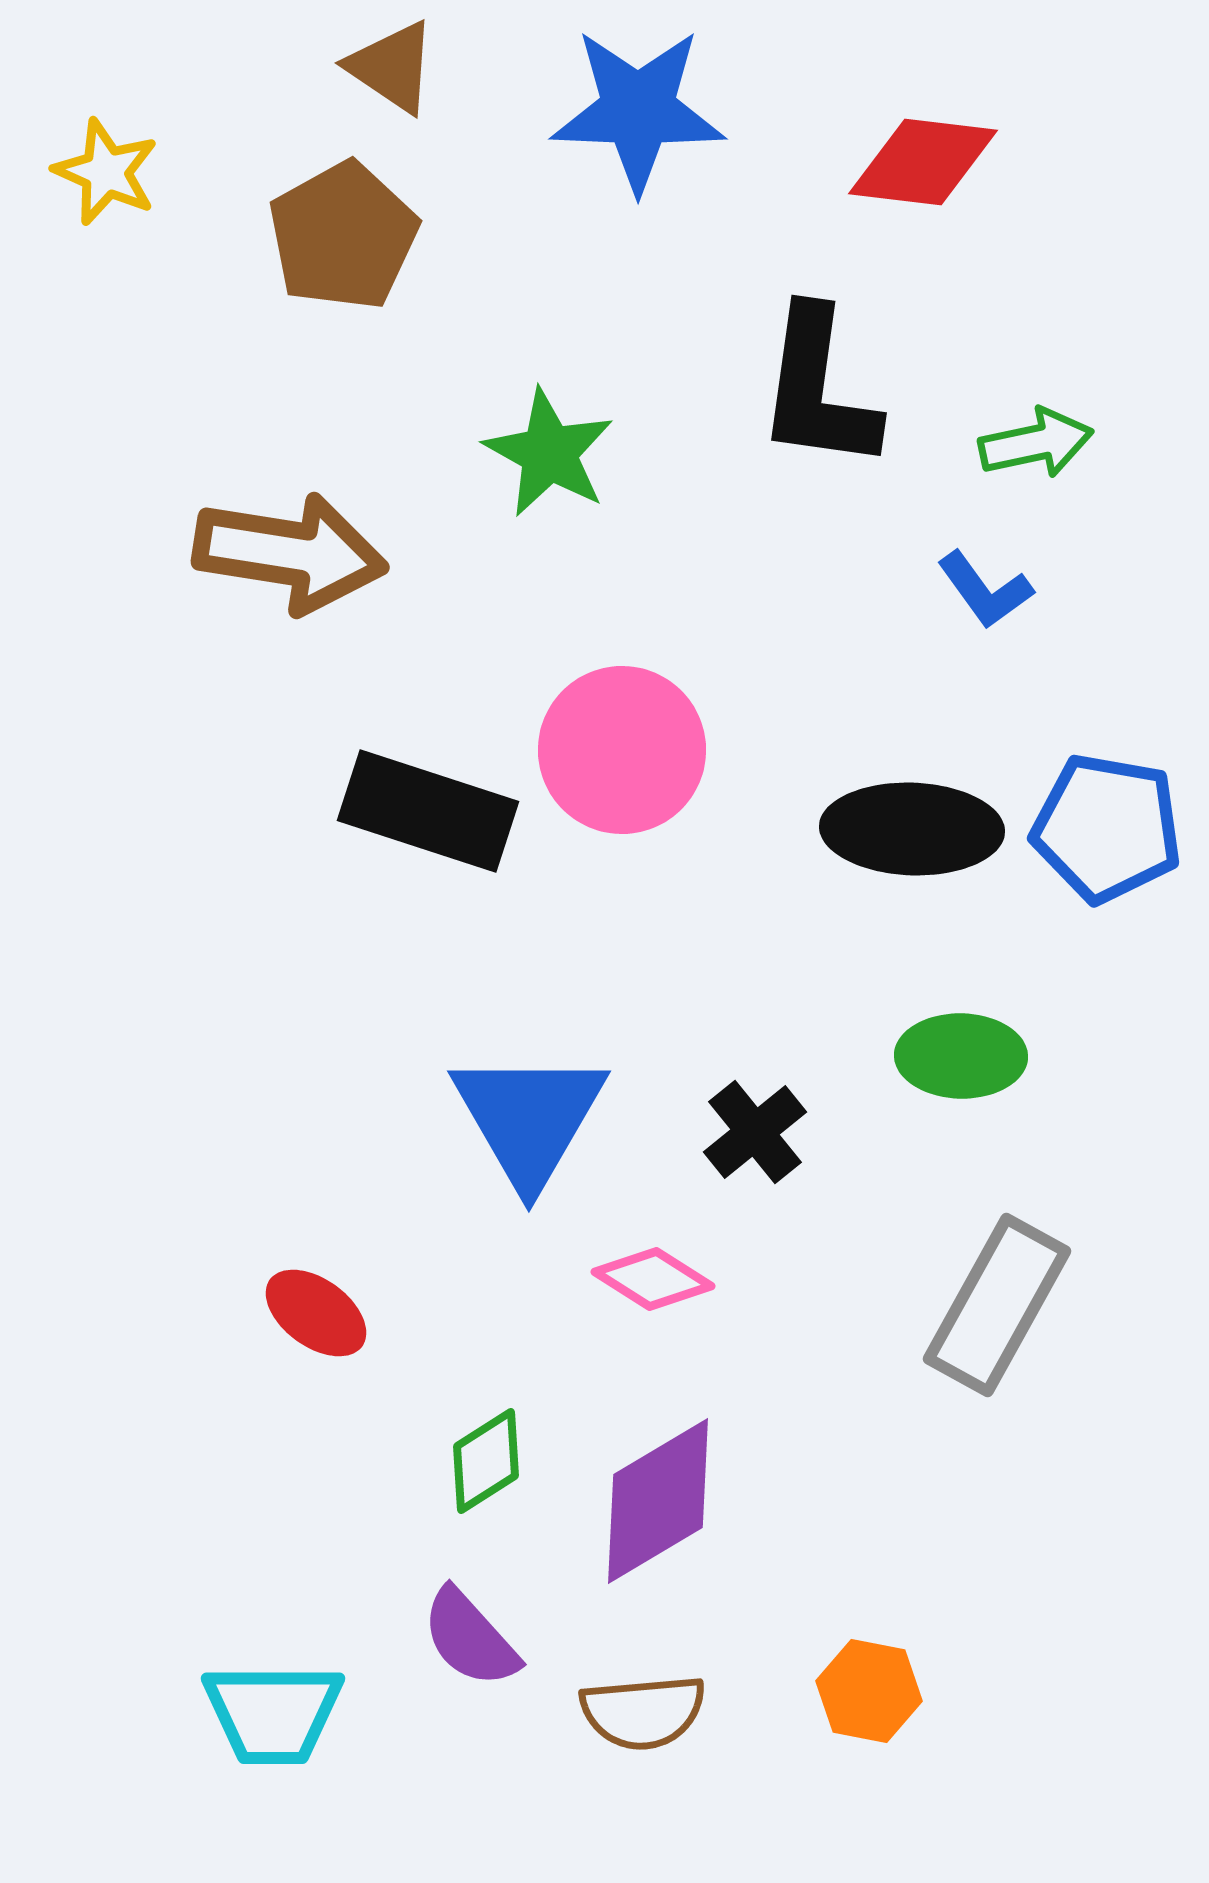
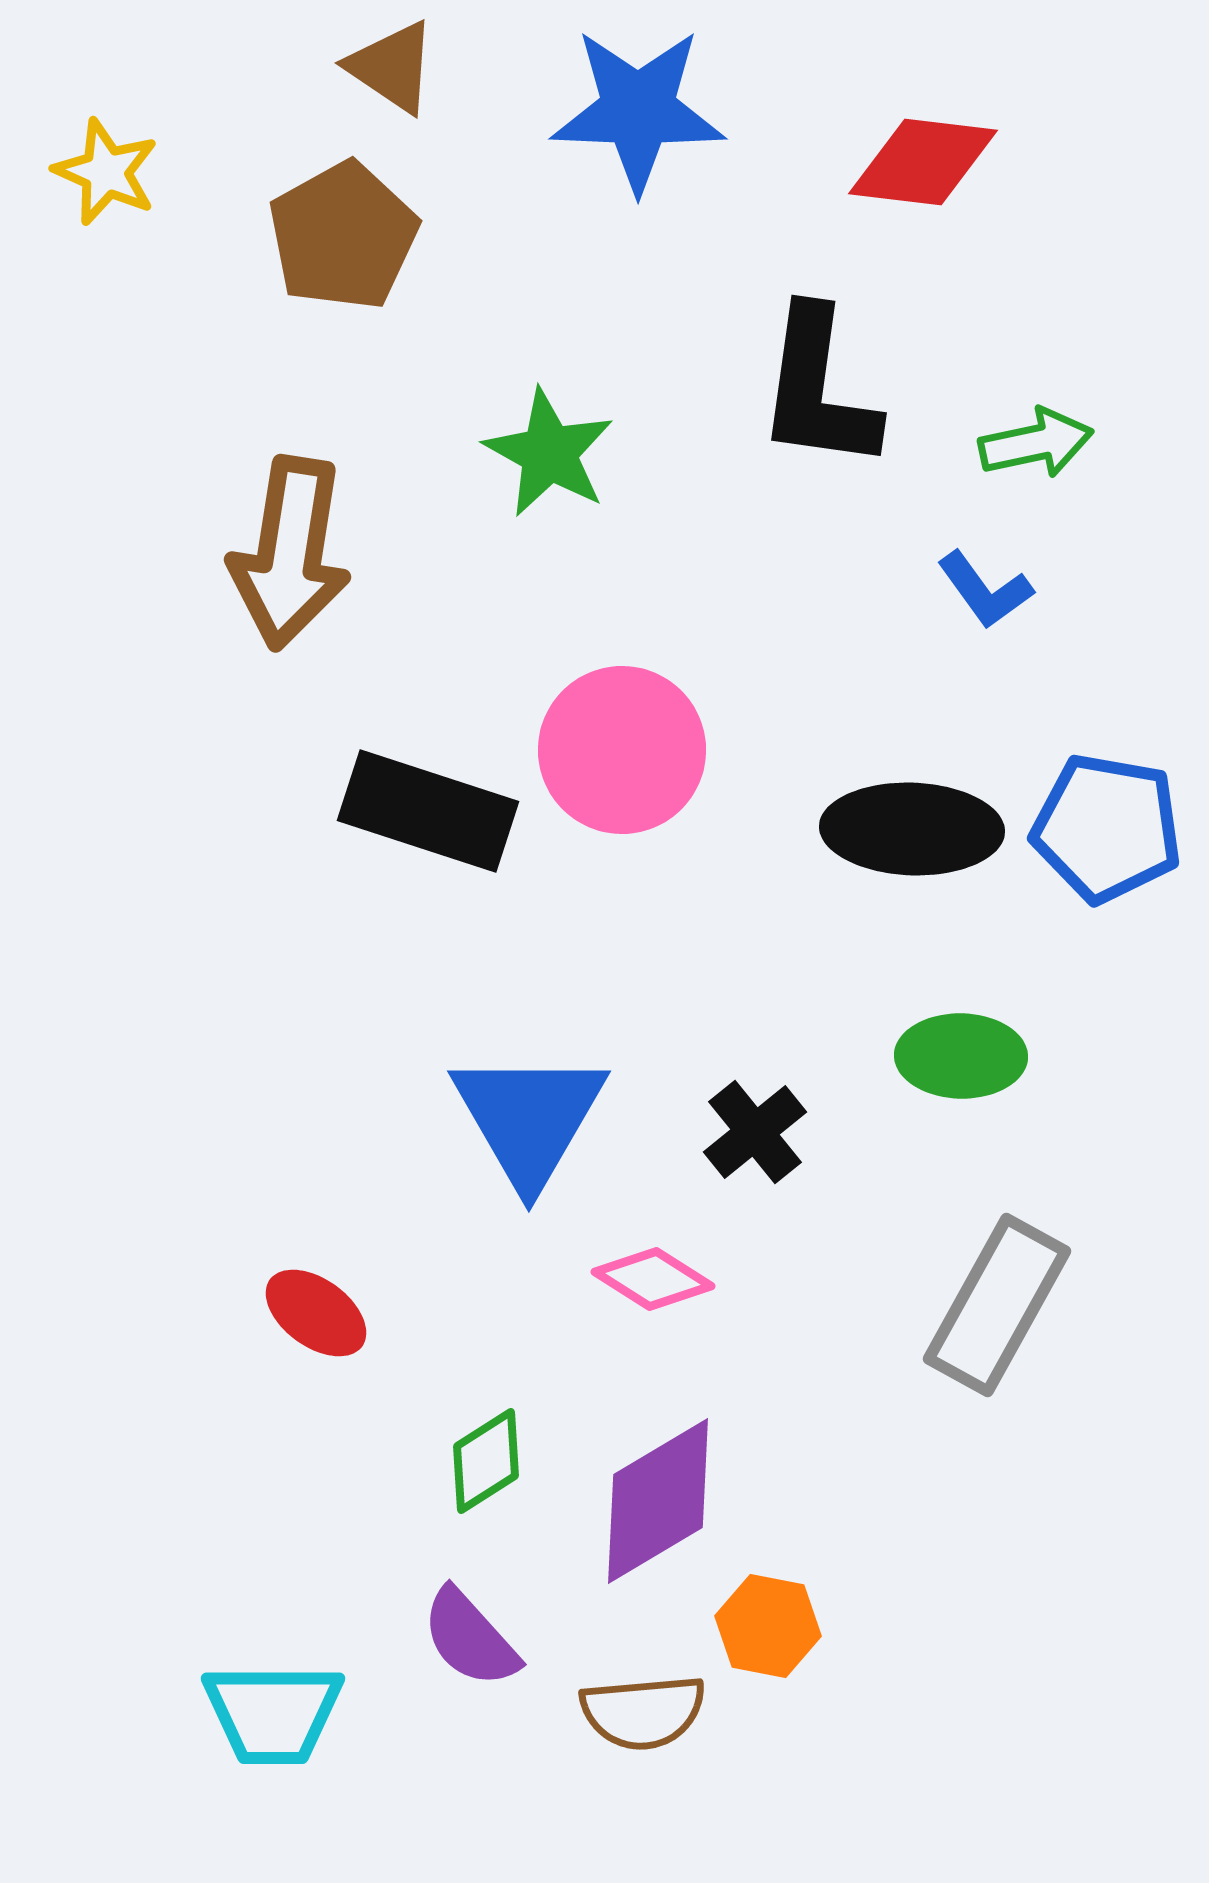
brown arrow: rotated 90 degrees clockwise
orange hexagon: moved 101 px left, 65 px up
